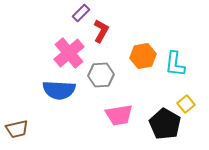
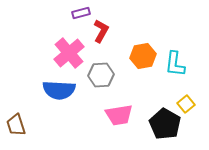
purple rectangle: rotated 30 degrees clockwise
brown trapezoid: moved 1 px left, 4 px up; rotated 85 degrees clockwise
